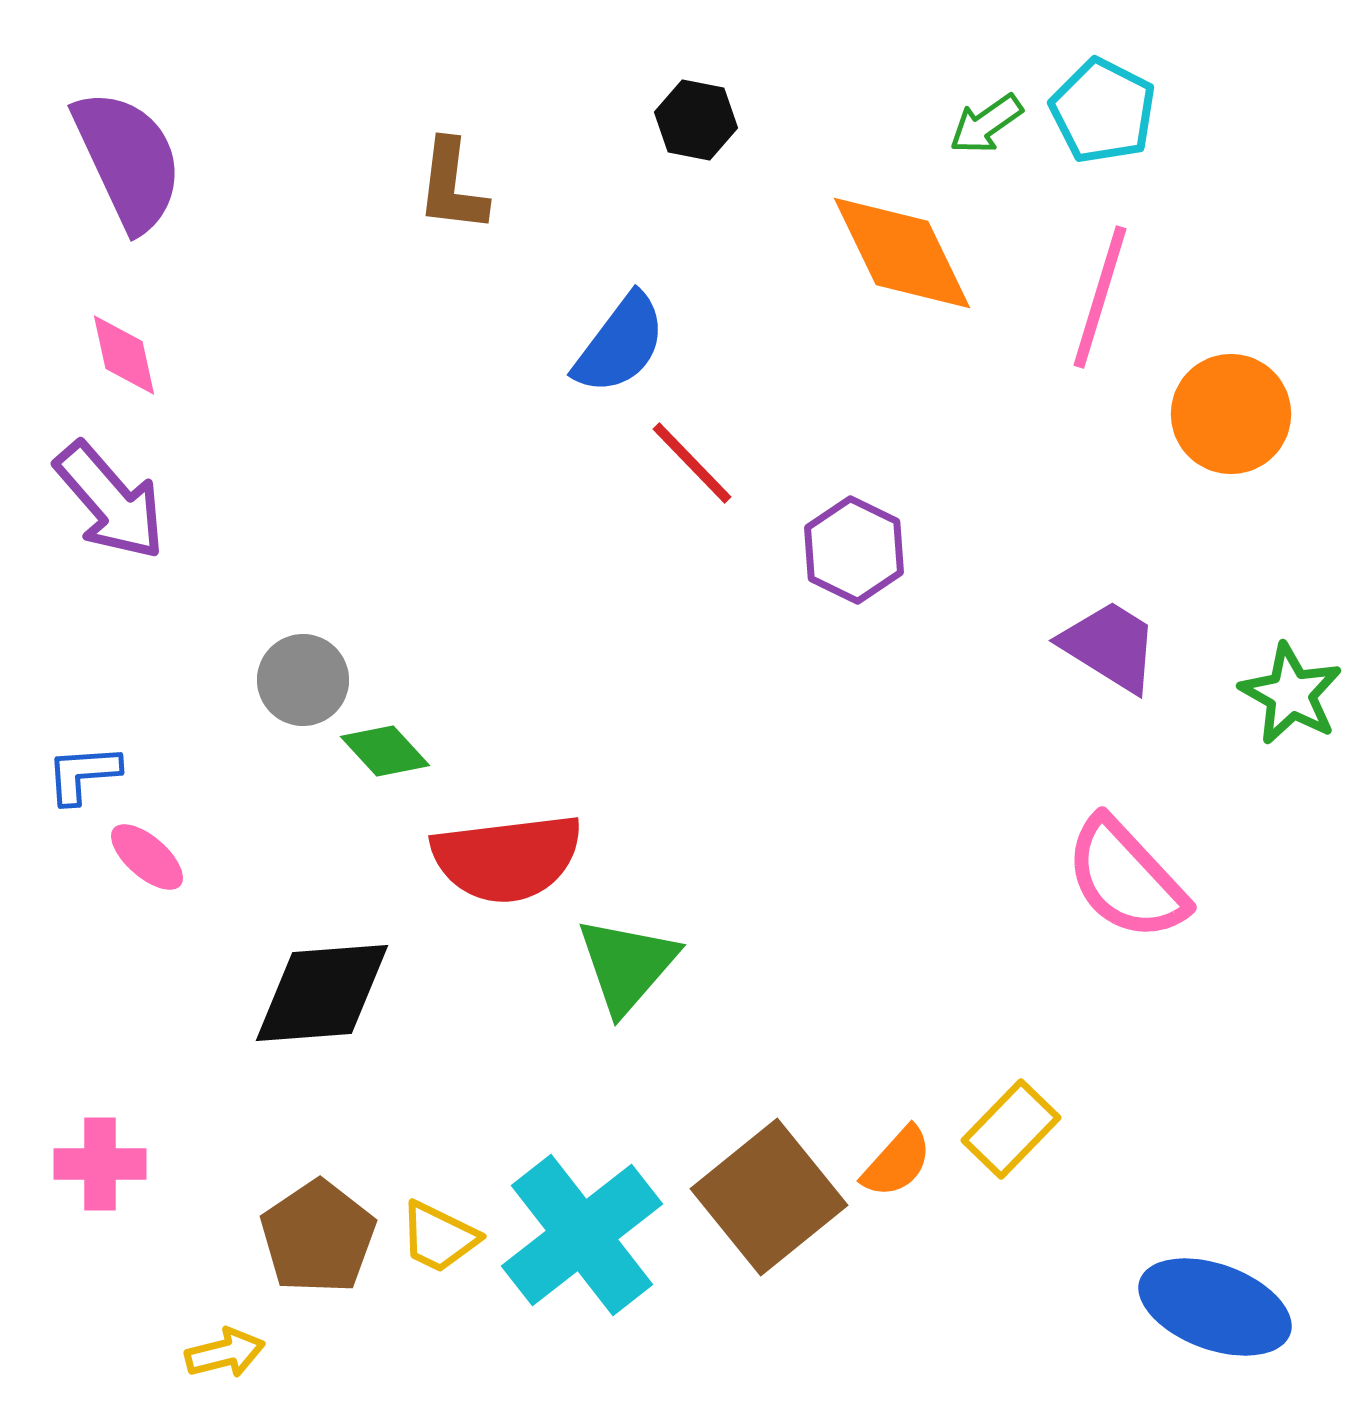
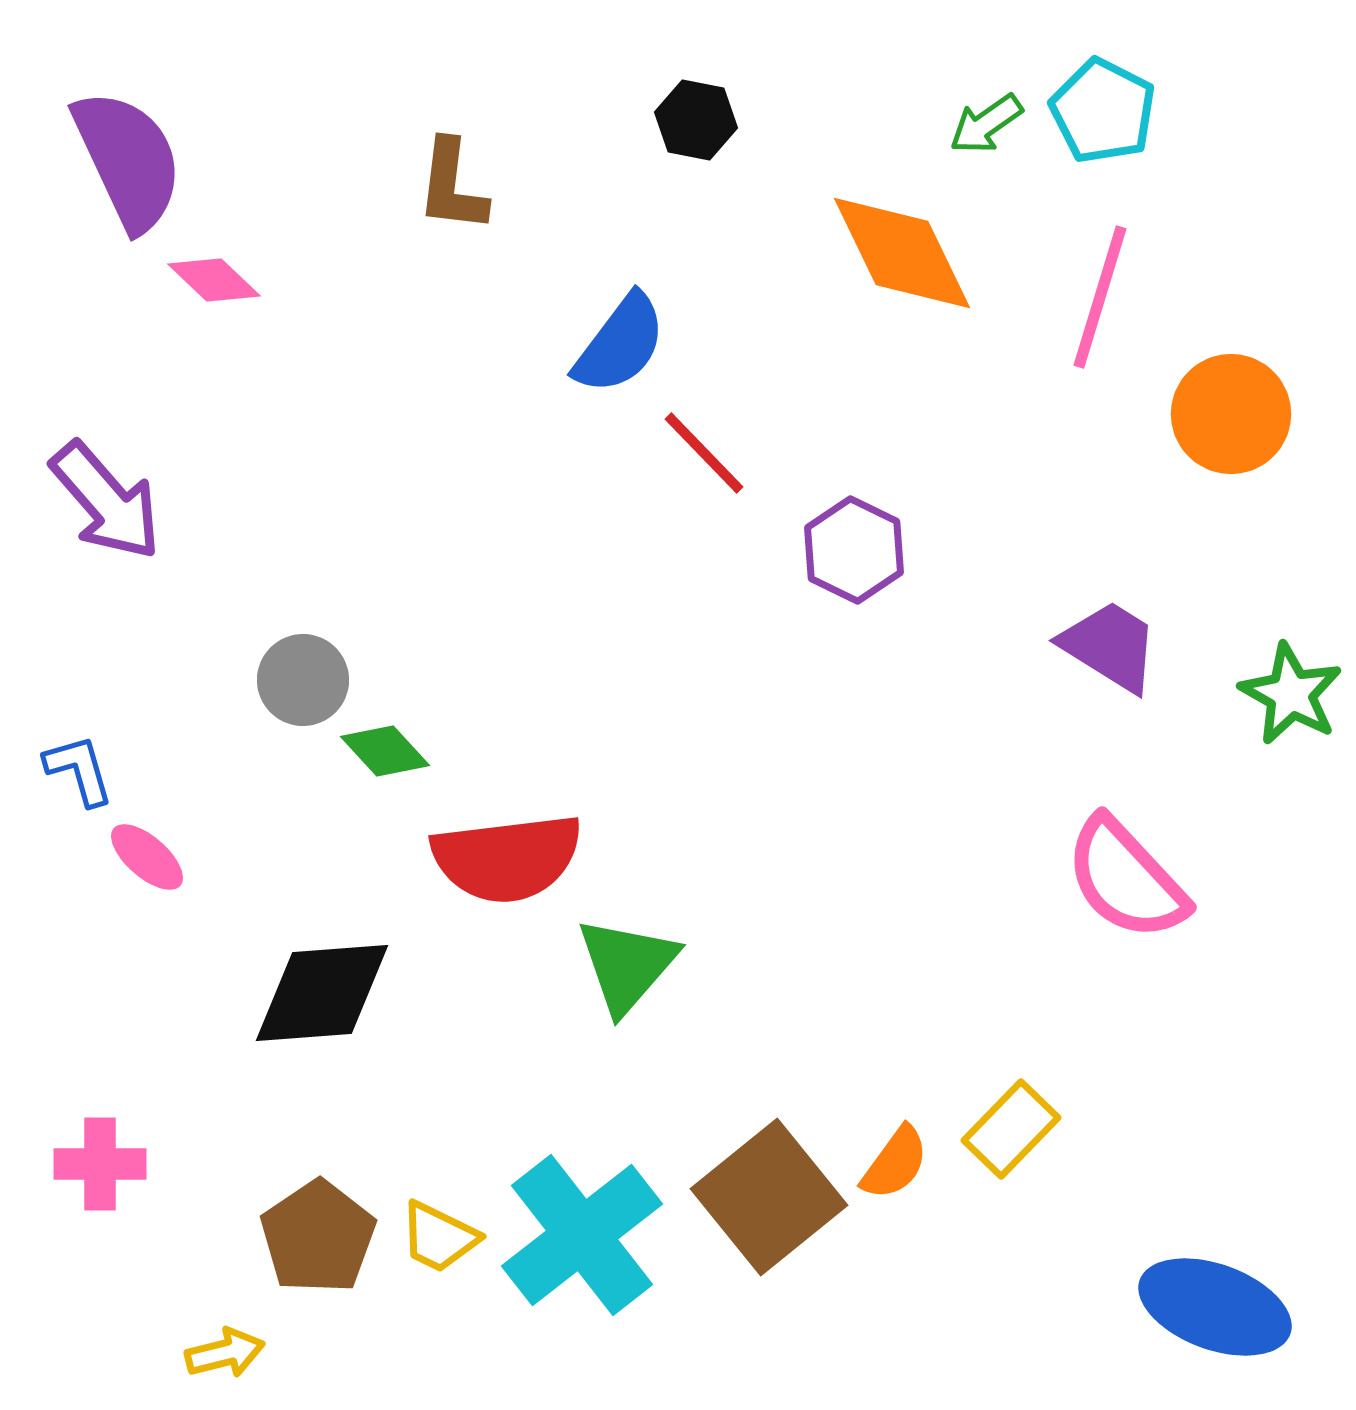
pink diamond: moved 90 px right, 75 px up; rotated 34 degrees counterclockwise
red line: moved 12 px right, 10 px up
purple arrow: moved 4 px left
blue L-shape: moved 4 px left, 4 px up; rotated 78 degrees clockwise
orange semicircle: moved 2 px left, 1 px down; rotated 6 degrees counterclockwise
